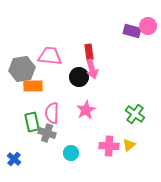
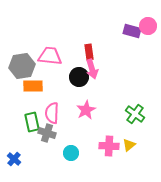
gray hexagon: moved 3 px up
